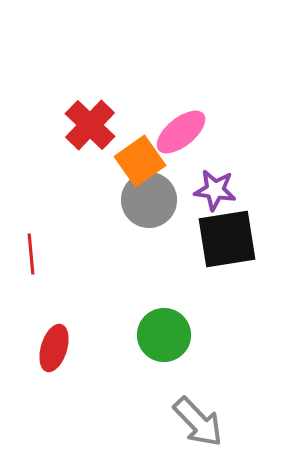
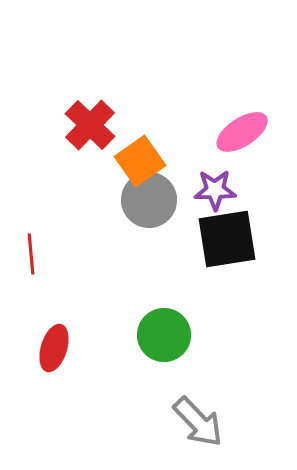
pink ellipse: moved 61 px right; rotated 6 degrees clockwise
purple star: rotated 9 degrees counterclockwise
